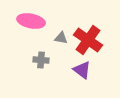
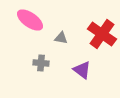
pink ellipse: moved 1 px left, 1 px up; rotated 24 degrees clockwise
red cross: moved 14 px right, 6 px up
gray cross: moved 3 px down
